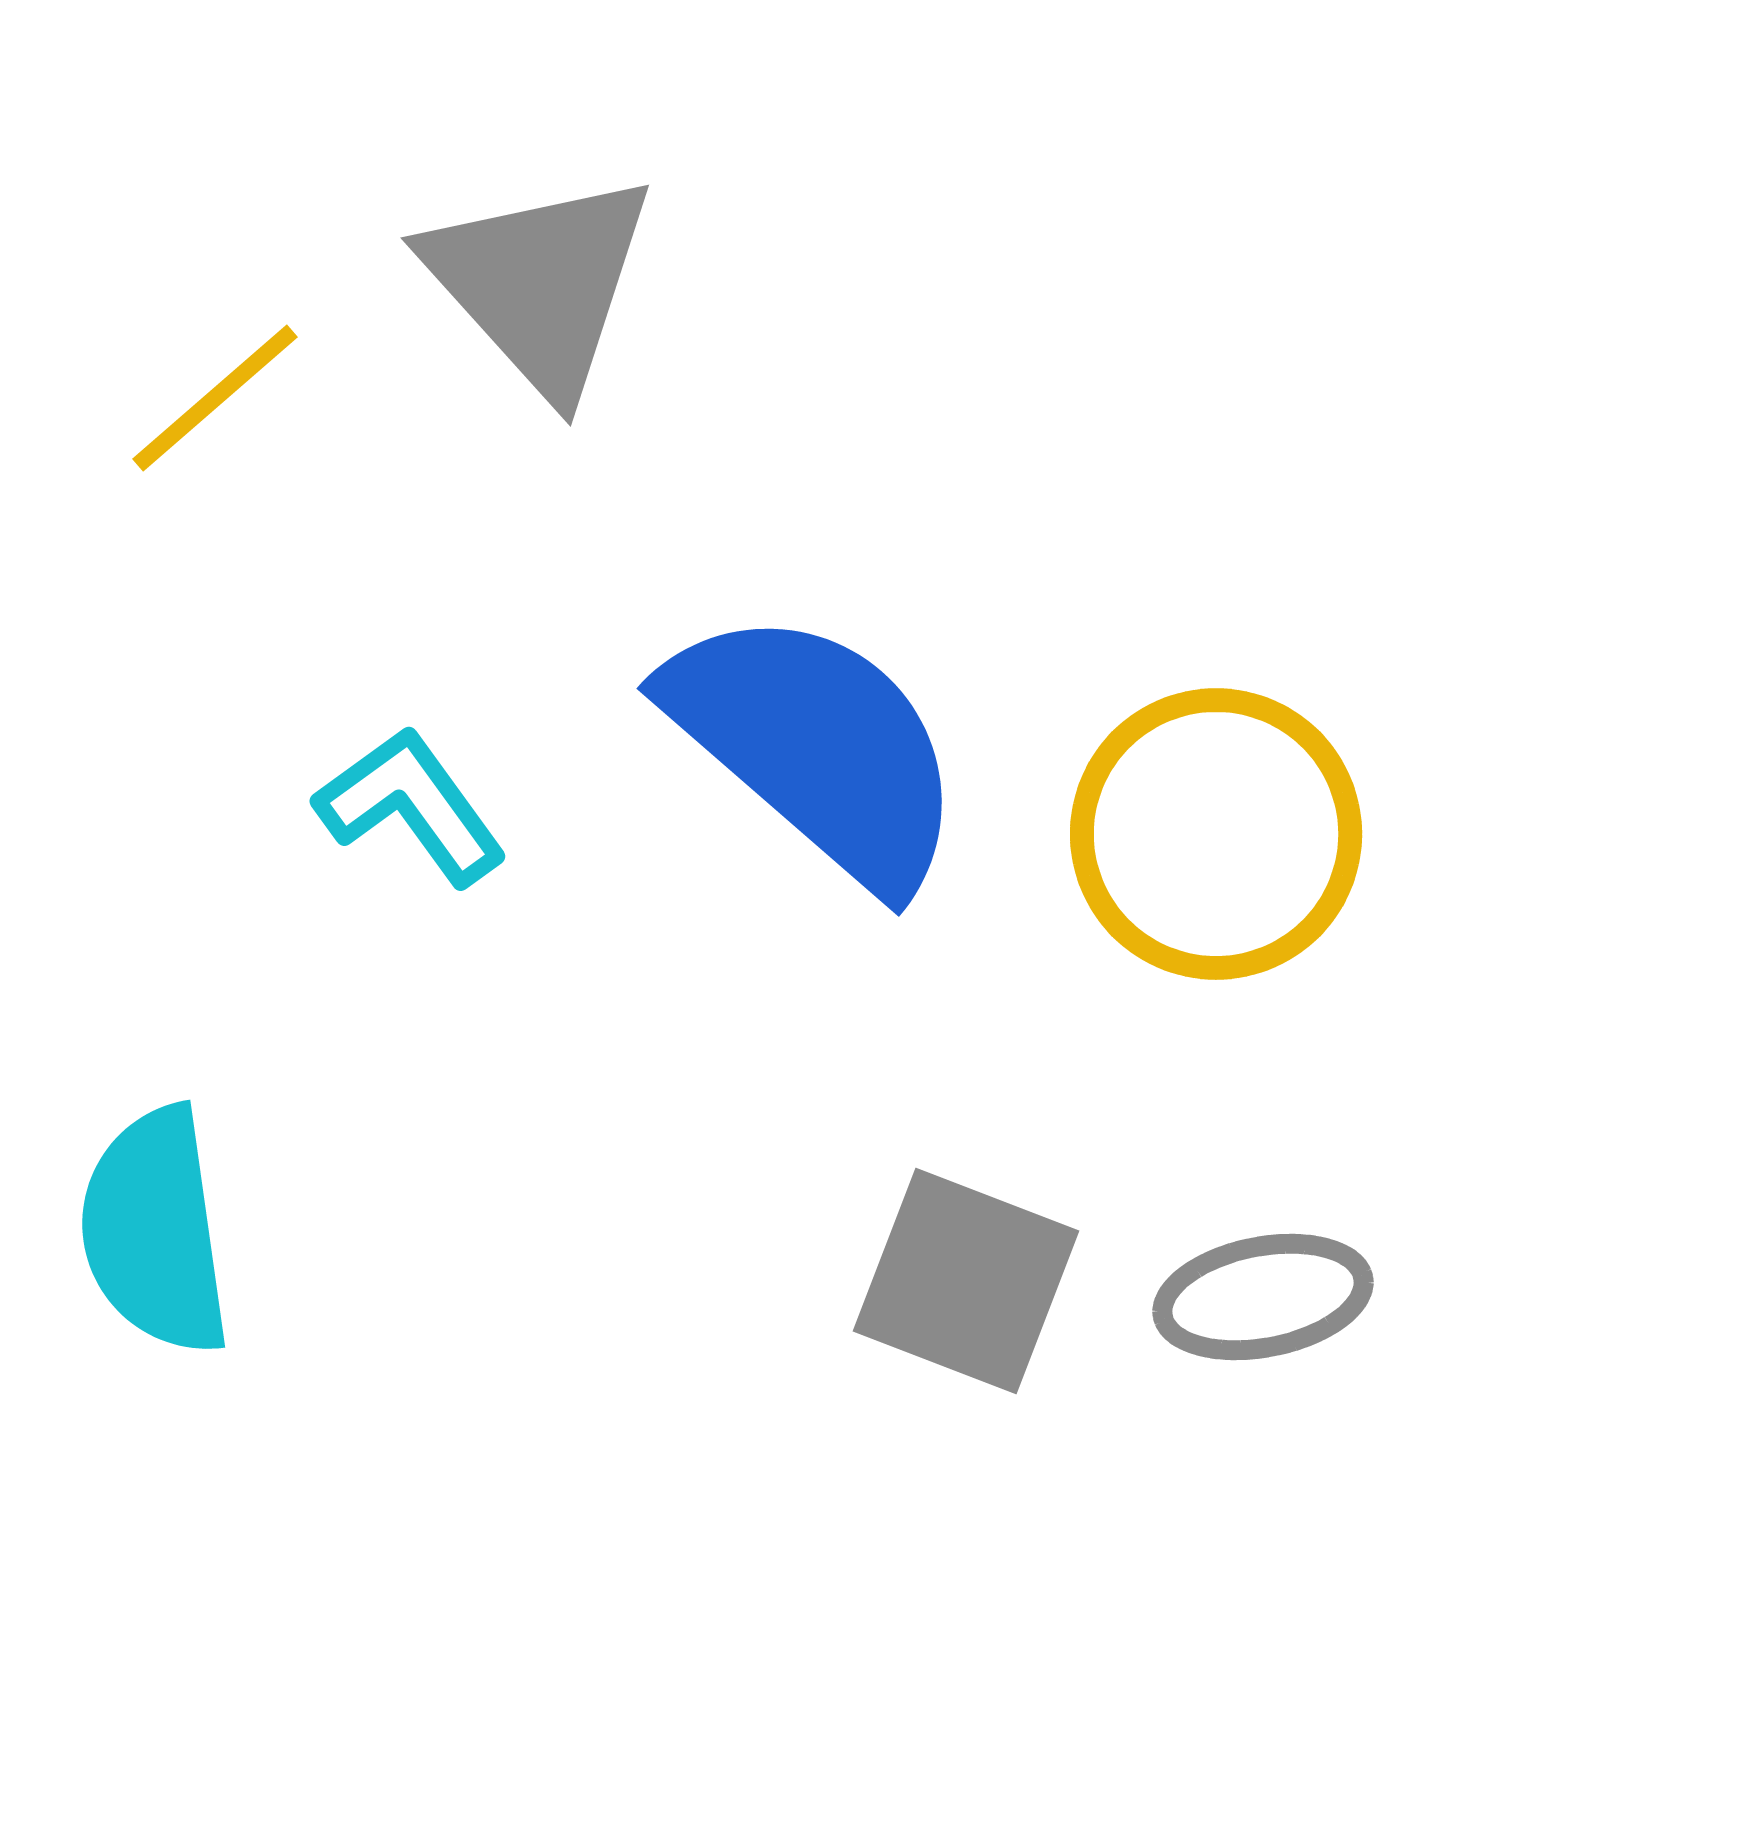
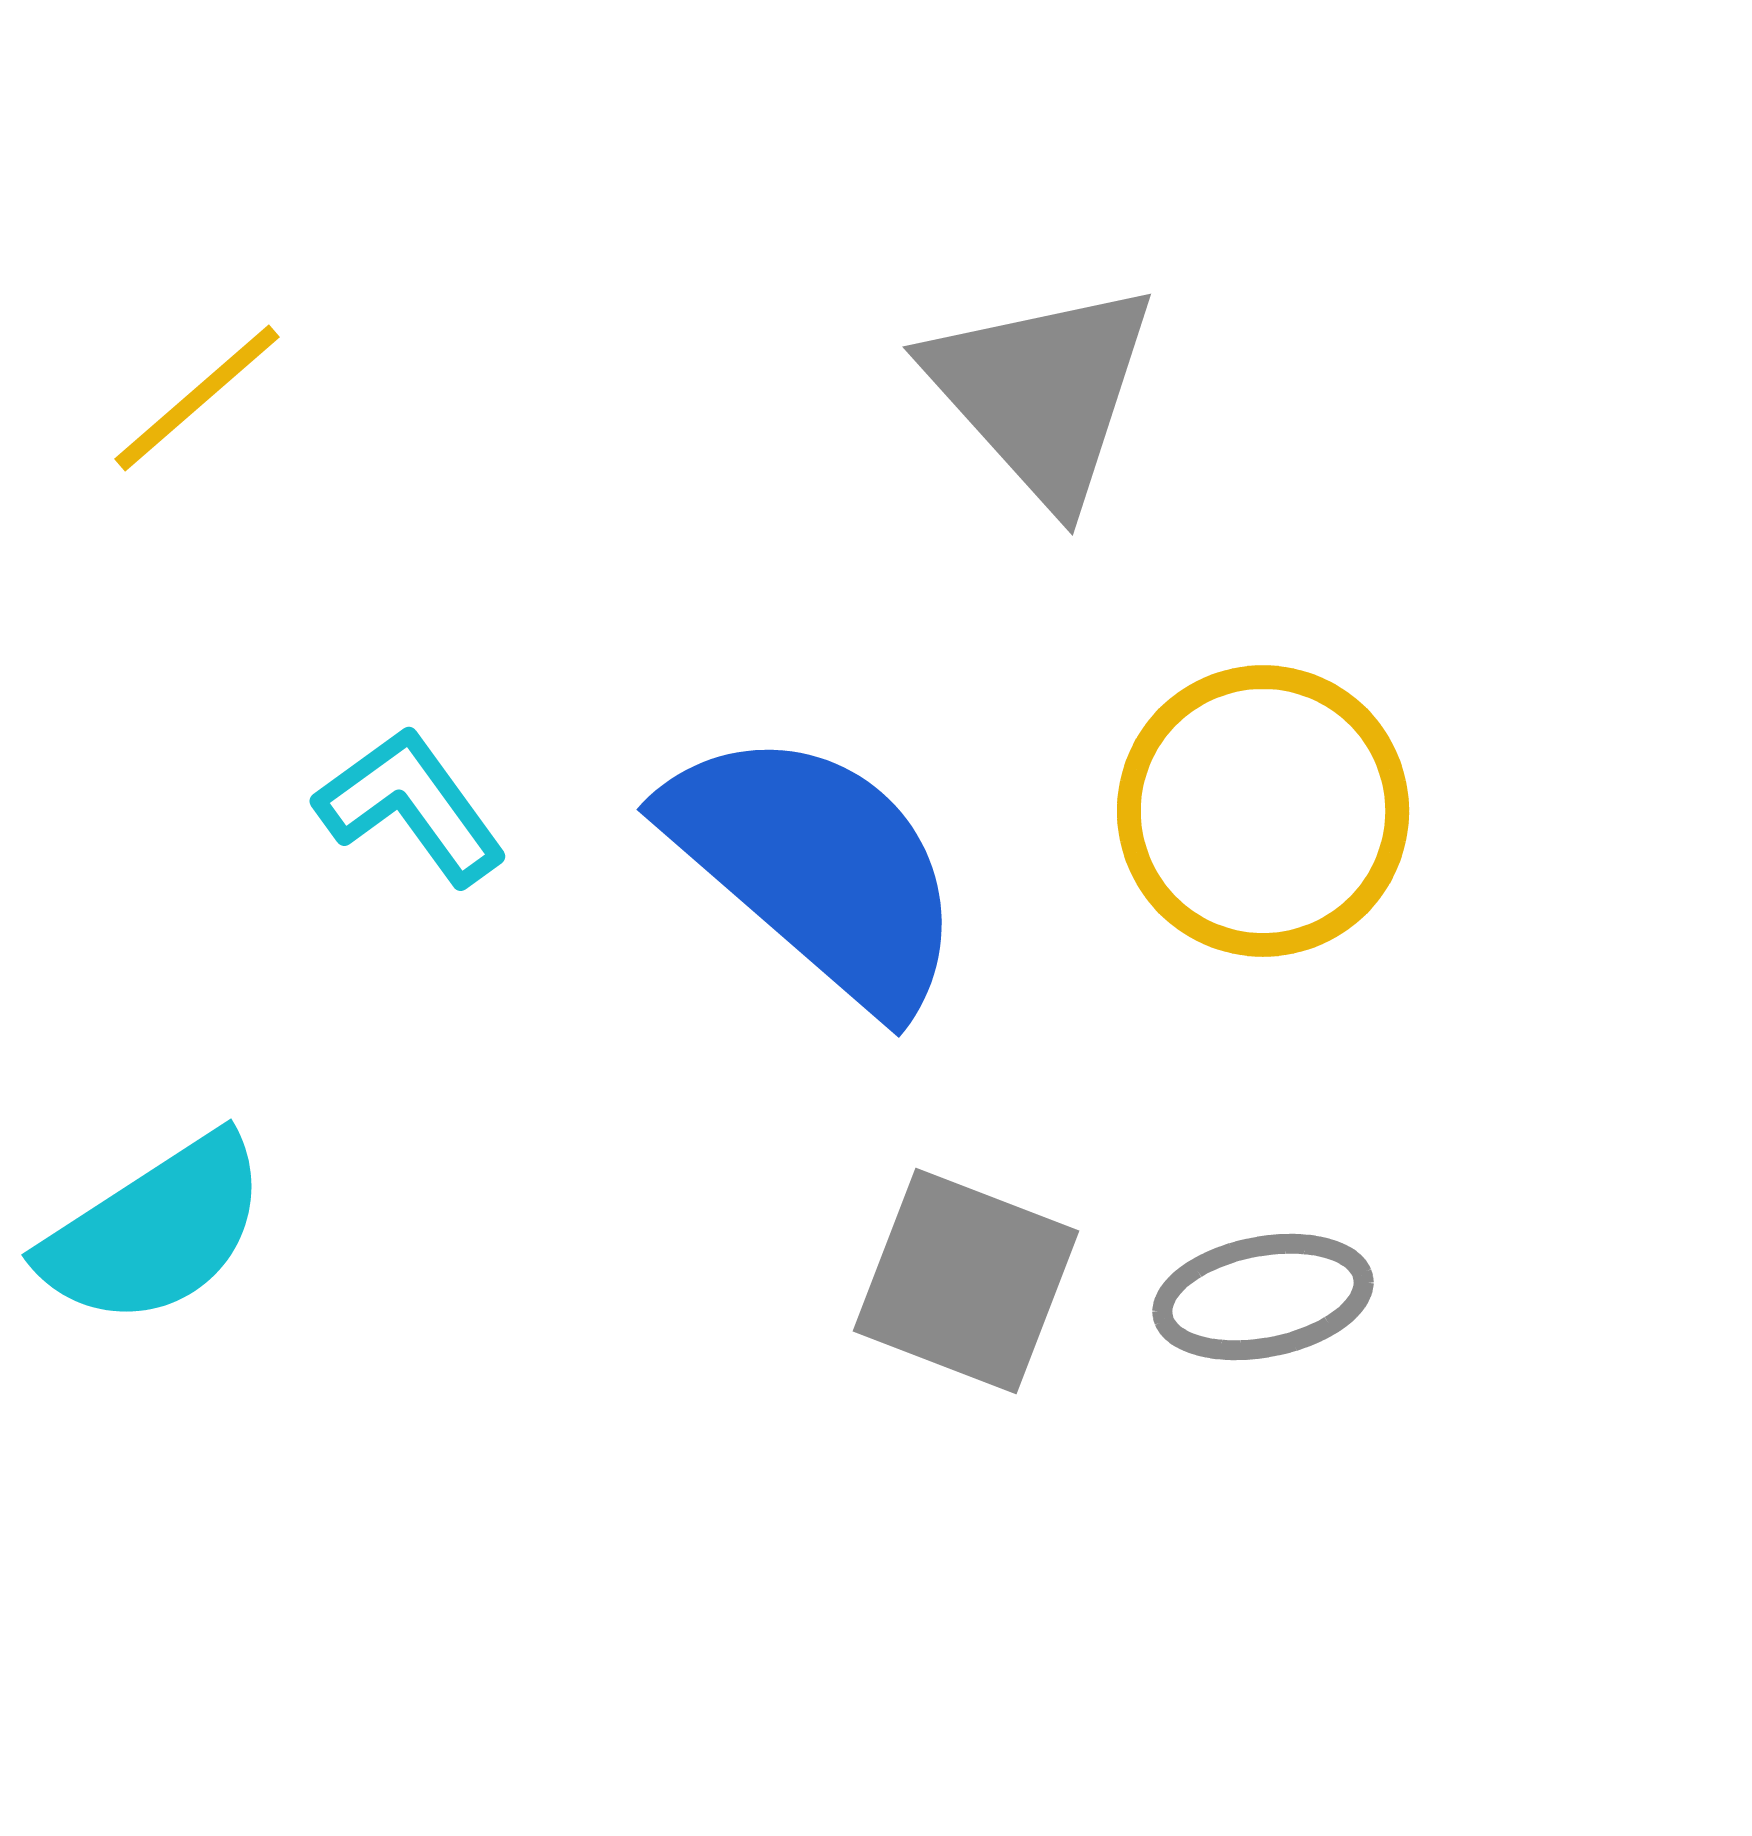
gray triangle: moved 502 px right, 109 px down
yellow line: moved 18 px left
blue semicircle: moved 121 px down
yellow circle: moved 47 px right, 23 px up
cyan semicircle: rotated 115 degrees counterclockwise
